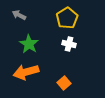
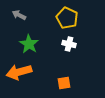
yellow pentagon: rotated 15 degrees counterclockwise
orange arrow: moved 7 px left
orange square: rotated 32 degrees clockwise
